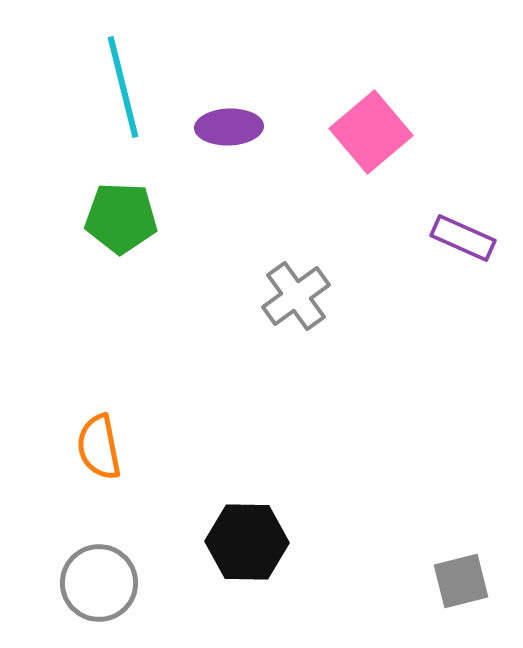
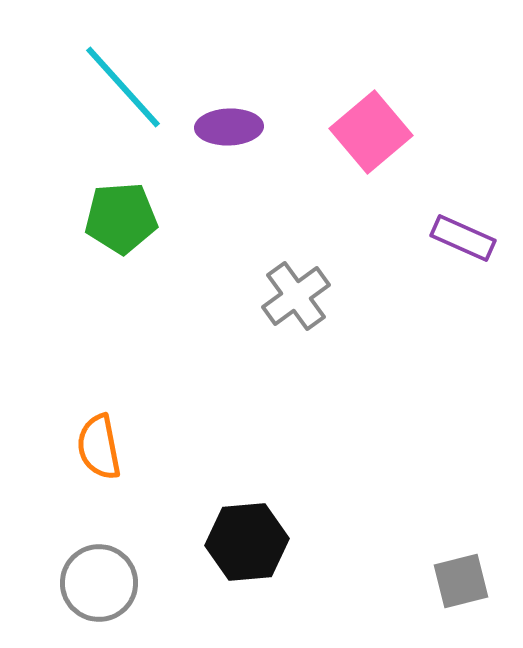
cyan line: rotated 28 degrees counterclockwise
green pentagon: rotated 6 degrees counterclockwise
black hexagon: rotated 6 degrees counterclockwise
